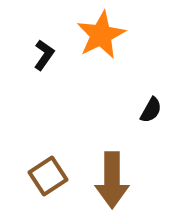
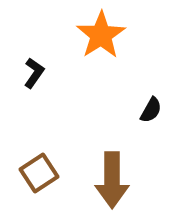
orange star: rotated 6 degrees counterclockwise
black L-shape: moved 10 px left, 18 px down
brown square: moved 9 px left, 3 px up
